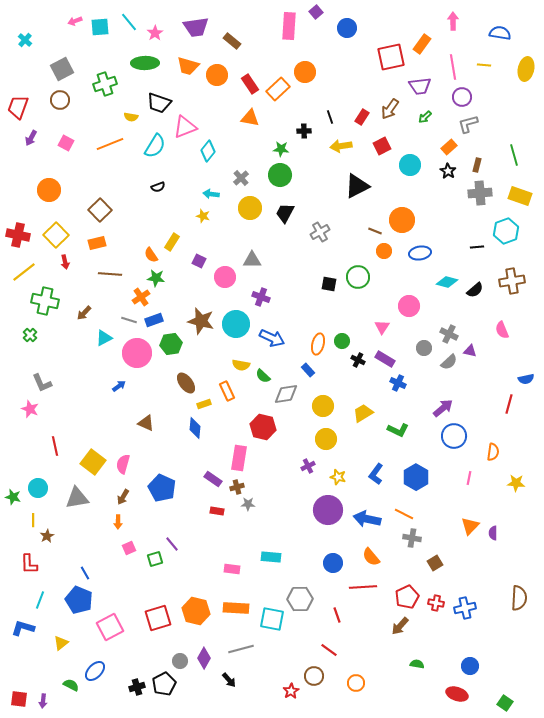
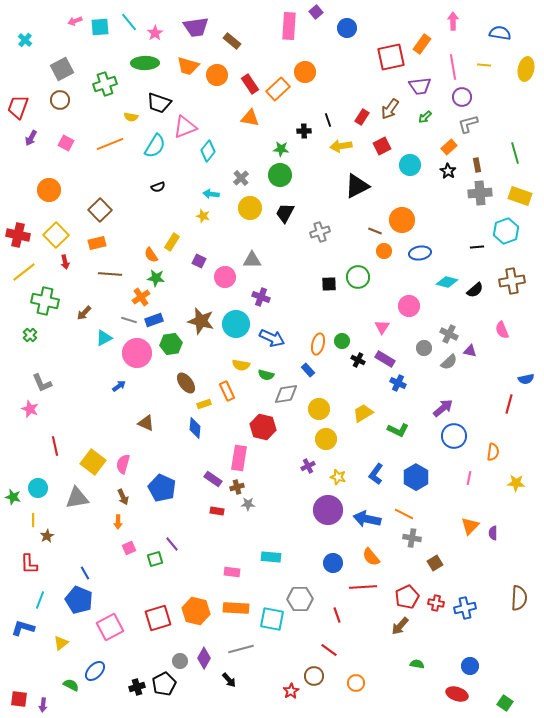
black line at (330, 117): moved 2 px left, 3 px down
green line at (514, 155): moved 1 px right, 2 px up
brown rectangle at (477, 165): rotated 24 degrees counterclockwise
gray cross at (320, 232): rotated 12 degrees clockwise
black square at (329, 284): rotated 14 degrees counterclockwise
green semicircle at (263, 376): moved 3 px right, 1 px up; rotated 28 degrees counterclockwise
yellow circle at (323, 406): moved 4 px left, 3 px down
brown arrow at (123, 497): rotated 56 degrees counterclockwise
pink rectangle at (232, 569): moved 3 px down
purple arrow at (43, 701): moved 4 px down
